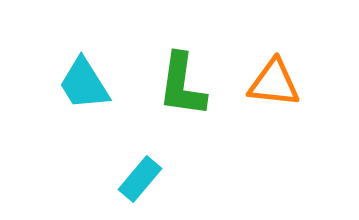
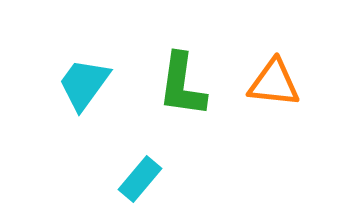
cyan trapezoid: rotated 68 degrees clockwise
